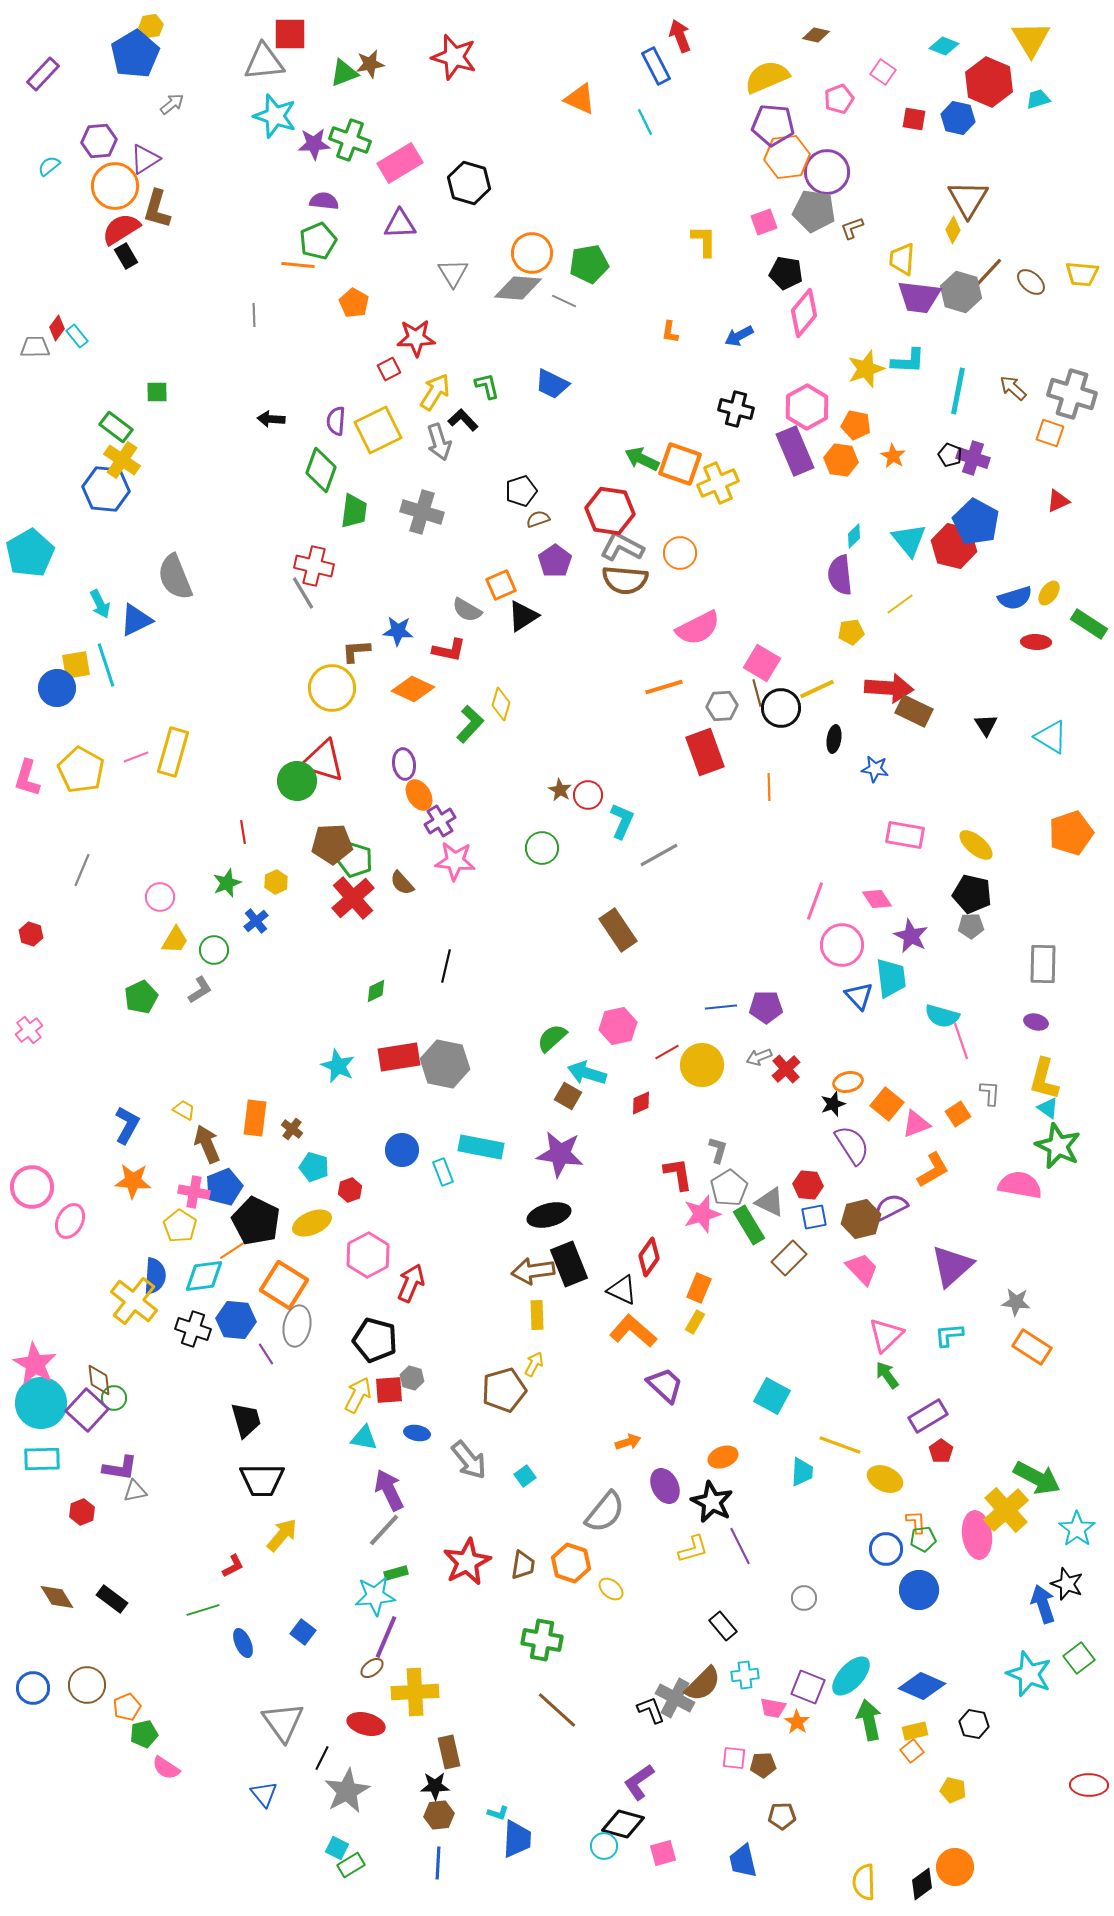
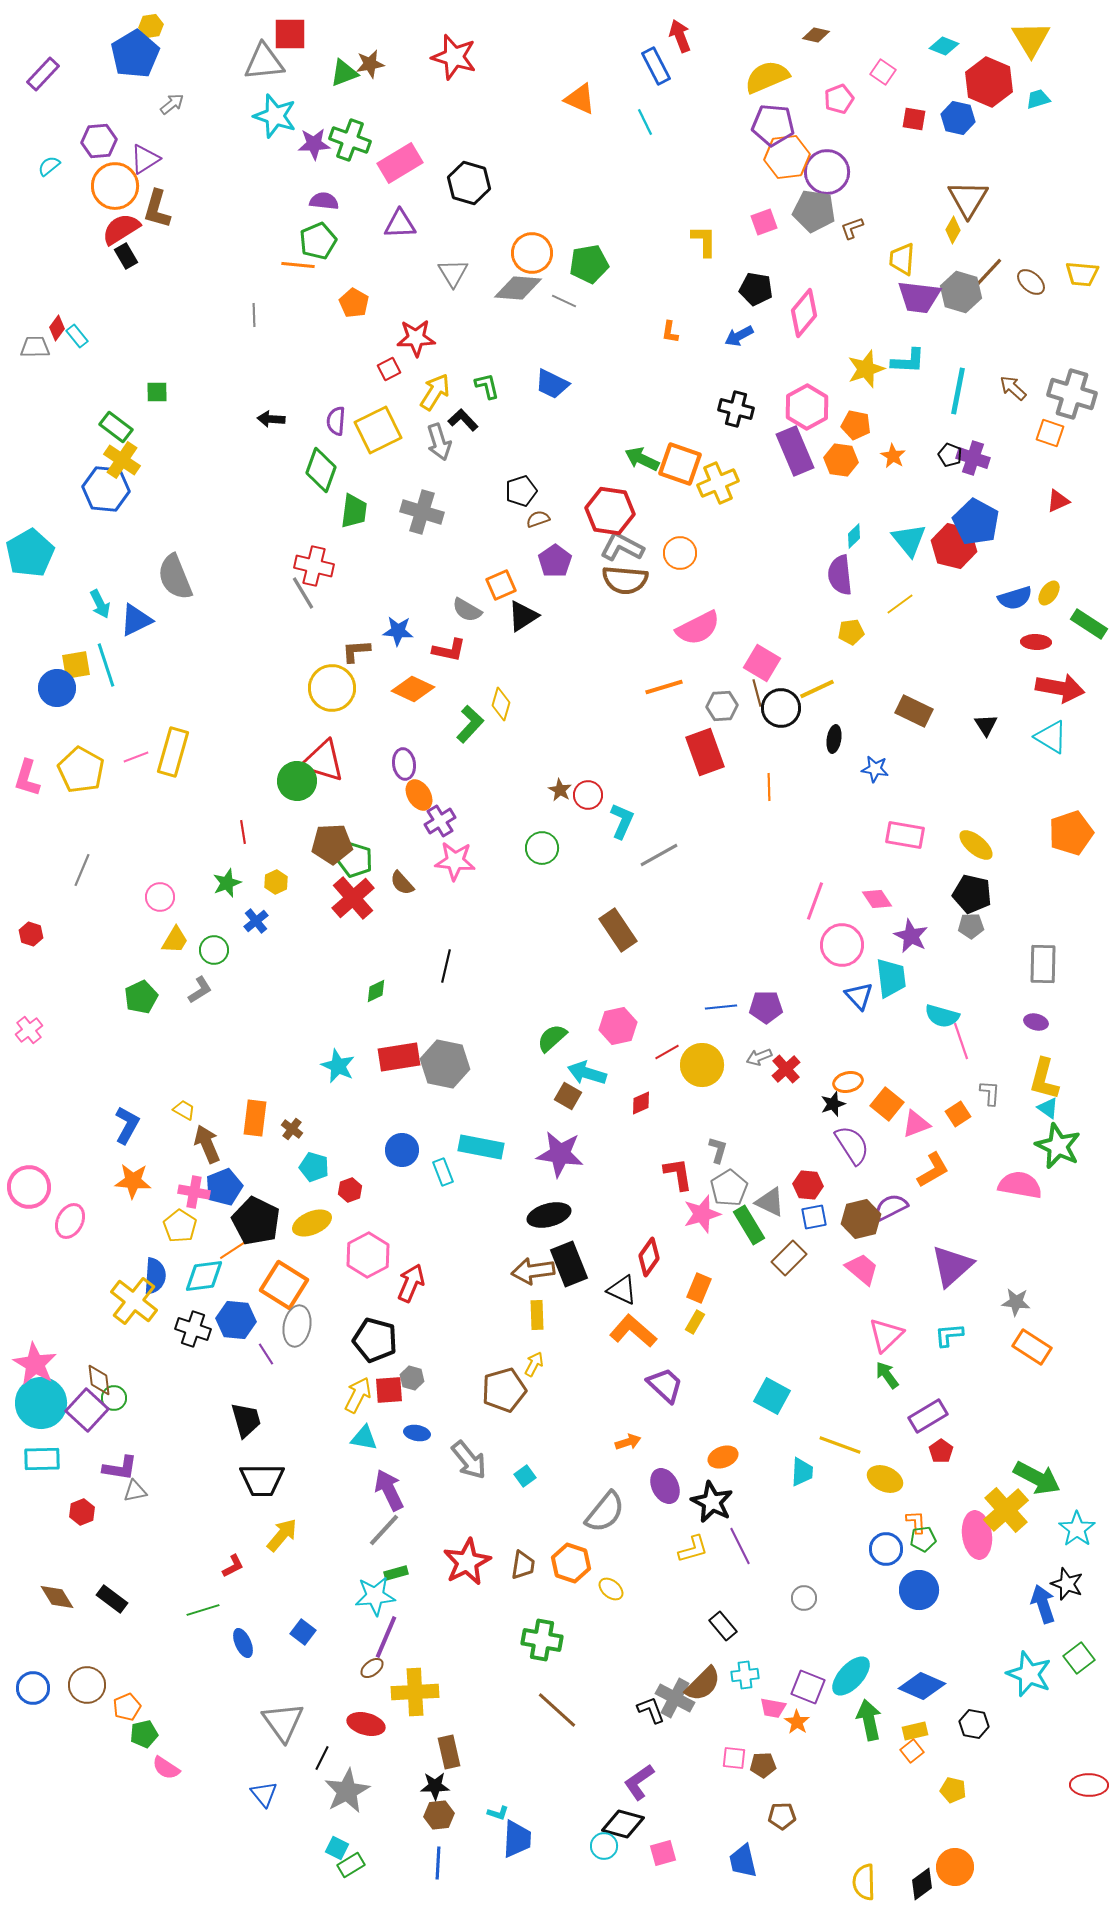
black pentagon at (786, 273): moved 30 px left, 16 px down
red arrow at (889, 688): moved 171 px right; rotated 6 degrees clockwise
pink circle at (32, 1187): moved 3 px left
pink trapezoid at (862, 1269): rotated 6 degrees counterclockwise
